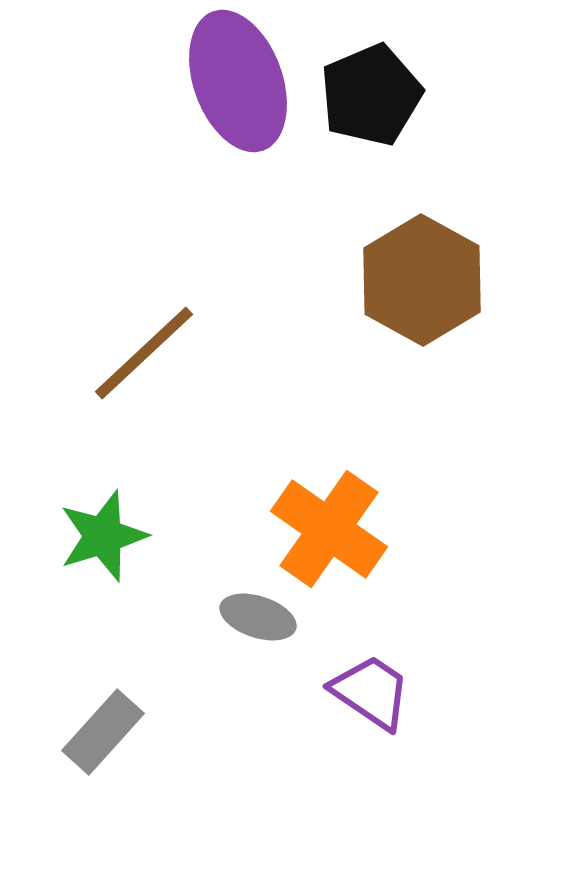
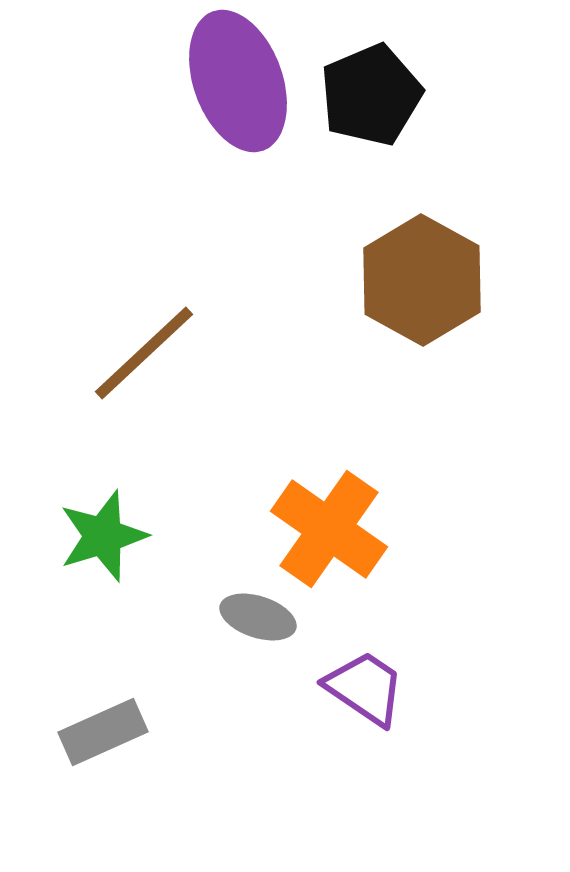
purple trapezoid: moved 6 px left, 4 px up
gray rectangle: rotated 24 degrees clockwise
